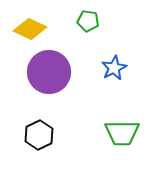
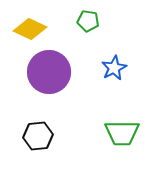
black hexagon: moved 1 px left, 1 px down; rotated 20 degrees clockwise
